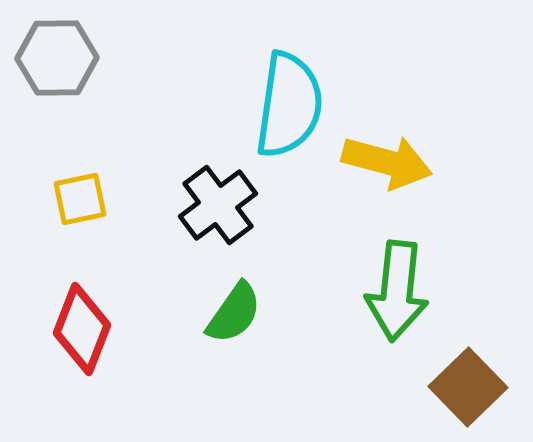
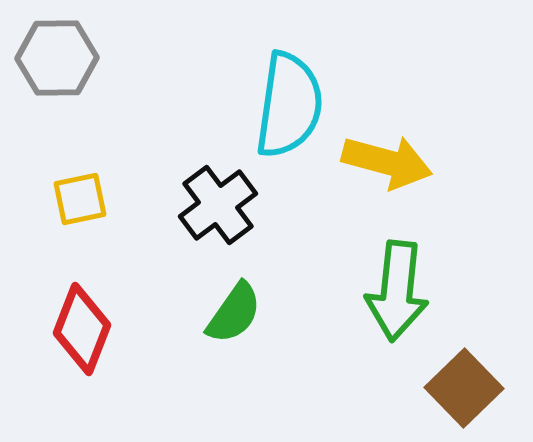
brown square: moved 4 px left, 1 px down
